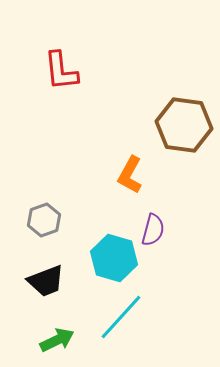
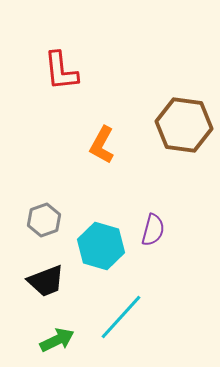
orange L-shape: moved 28 px left, 30 px up
cyan hexagon: moved 13 px left, 12 px up
